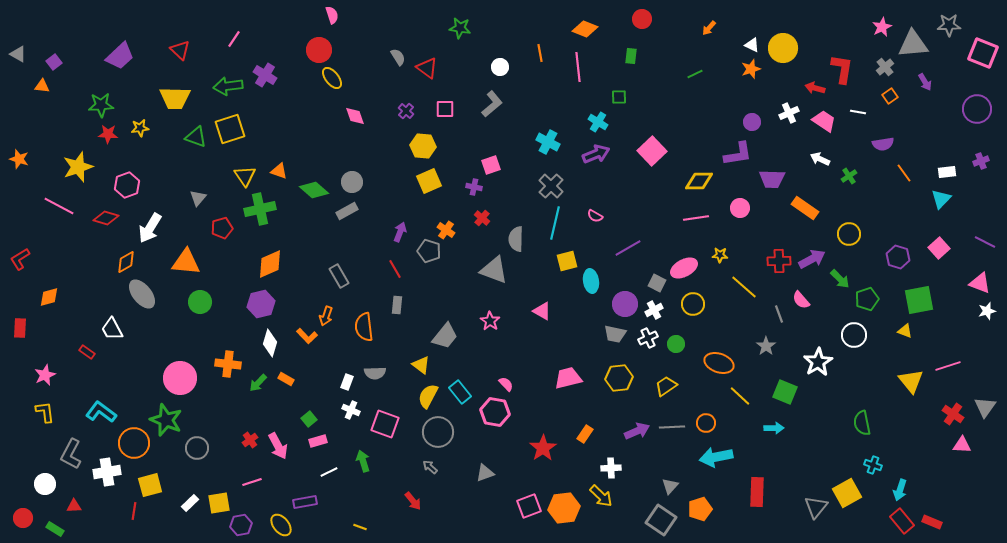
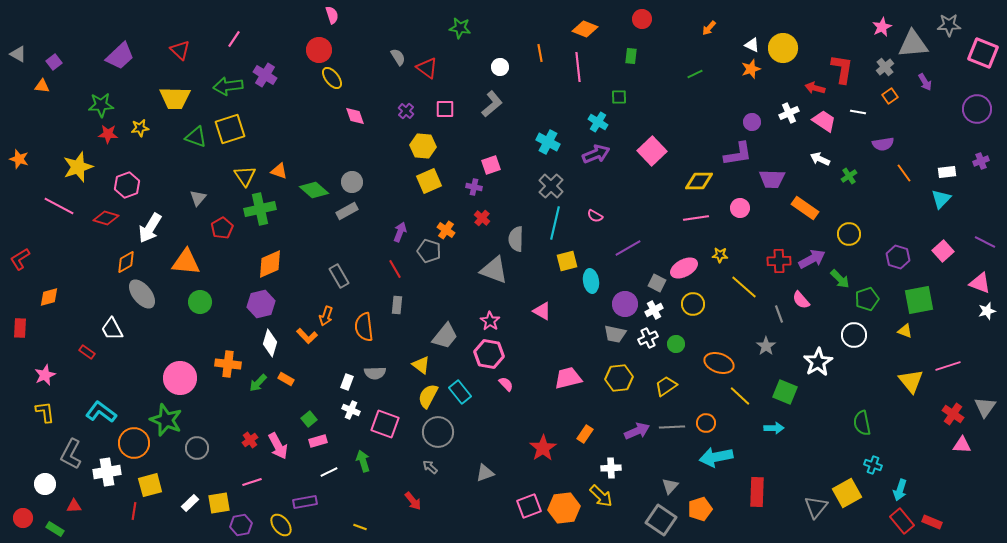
red pentagon at (222, 228): rotated 15 degrees counterclockwise
pink square at (939, 248): moved 4 px right, 3 px down
pink hexagon at (495, 412): moved 6 px left, 58 px up
